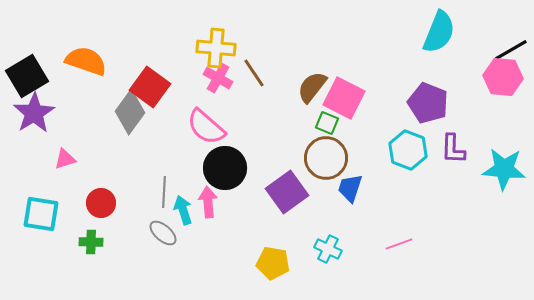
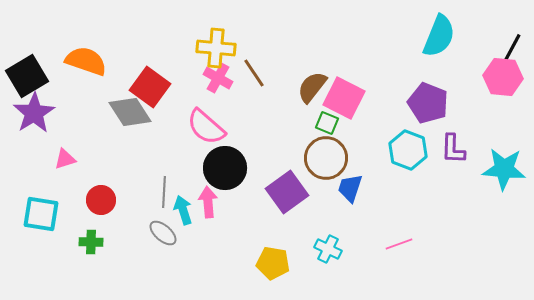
cyan semicircle: moved 4 px down
black line: rotated 32 degrees counterclockwise
gray diamond: rotated 69 degrees counterclockwise
red circle: moved 3 px up
